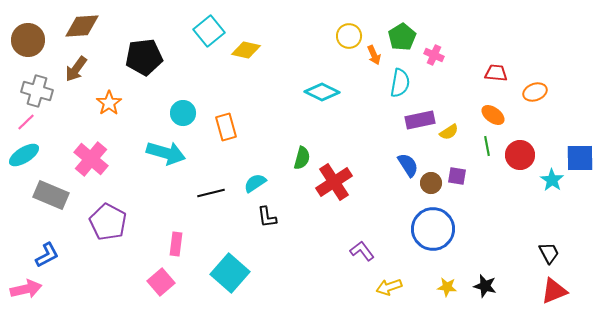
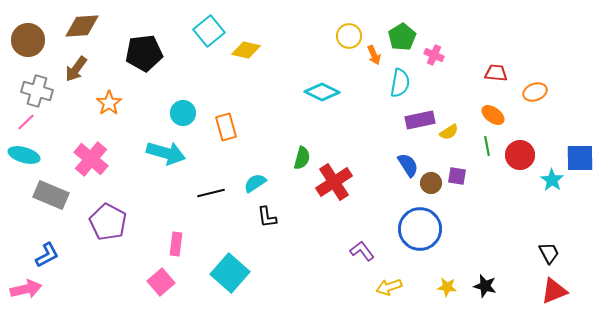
black pentagon at (144, 57): moved 4 px up
cyan ellipse at (24, 155): rotated 48 degrees clockwise
blue circle at (433, 229): moved 13 px left
